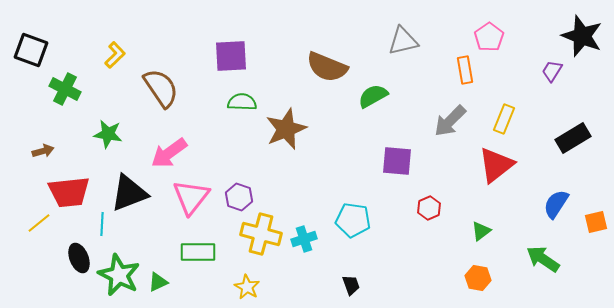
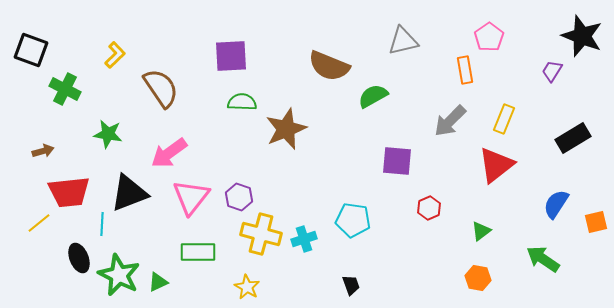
brown semicircle at (327, 67): moved 2 px right, 1 px up
